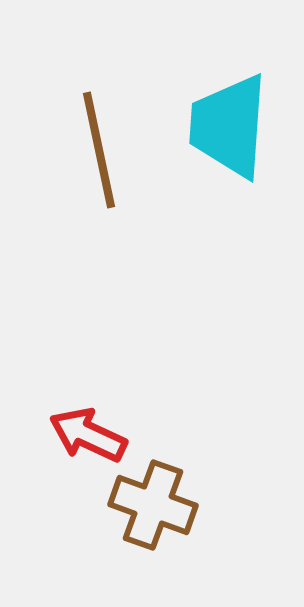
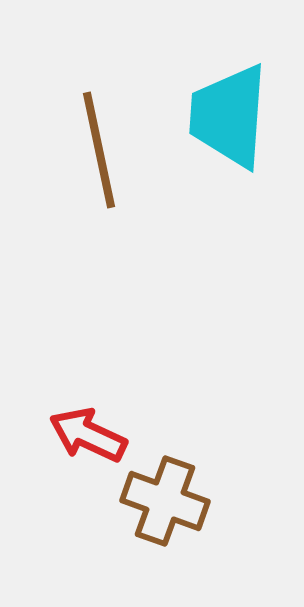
cyan trapezoid: moved 10 px up
brown cross: moved 12 px right, 4 px up
